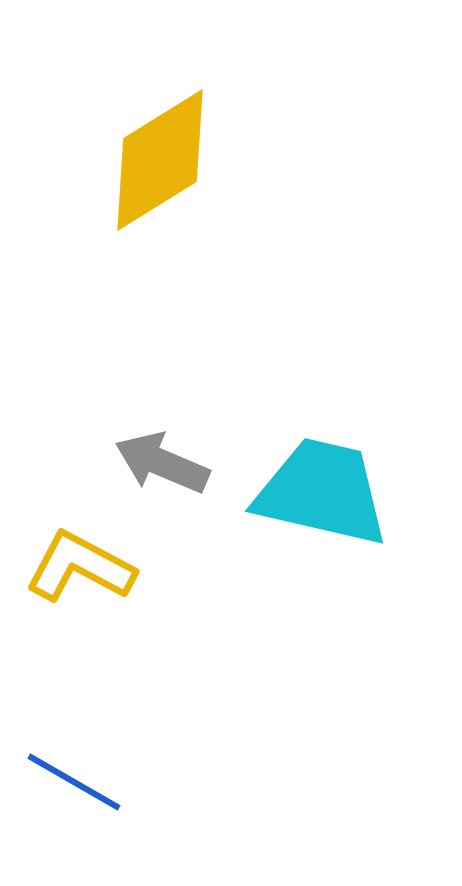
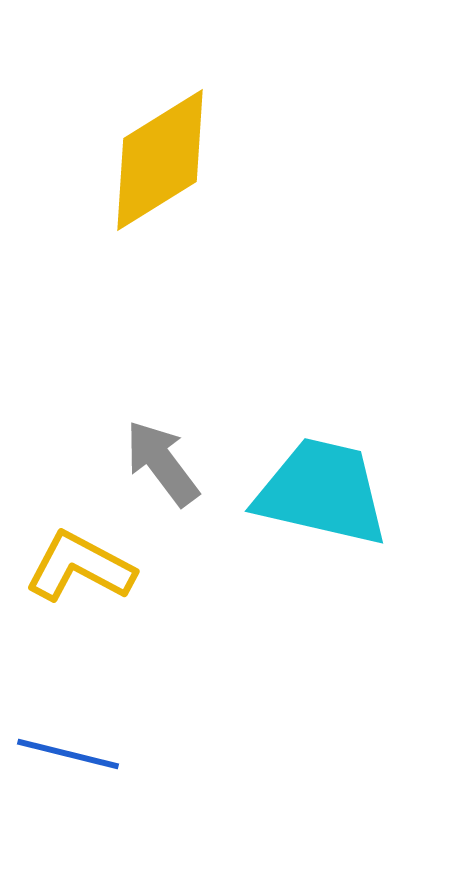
gray arrow: rotated 30 degrees clockwise
blue line: moved 6 px left, 28 px up; rotated 16 degrees counterclockwise
